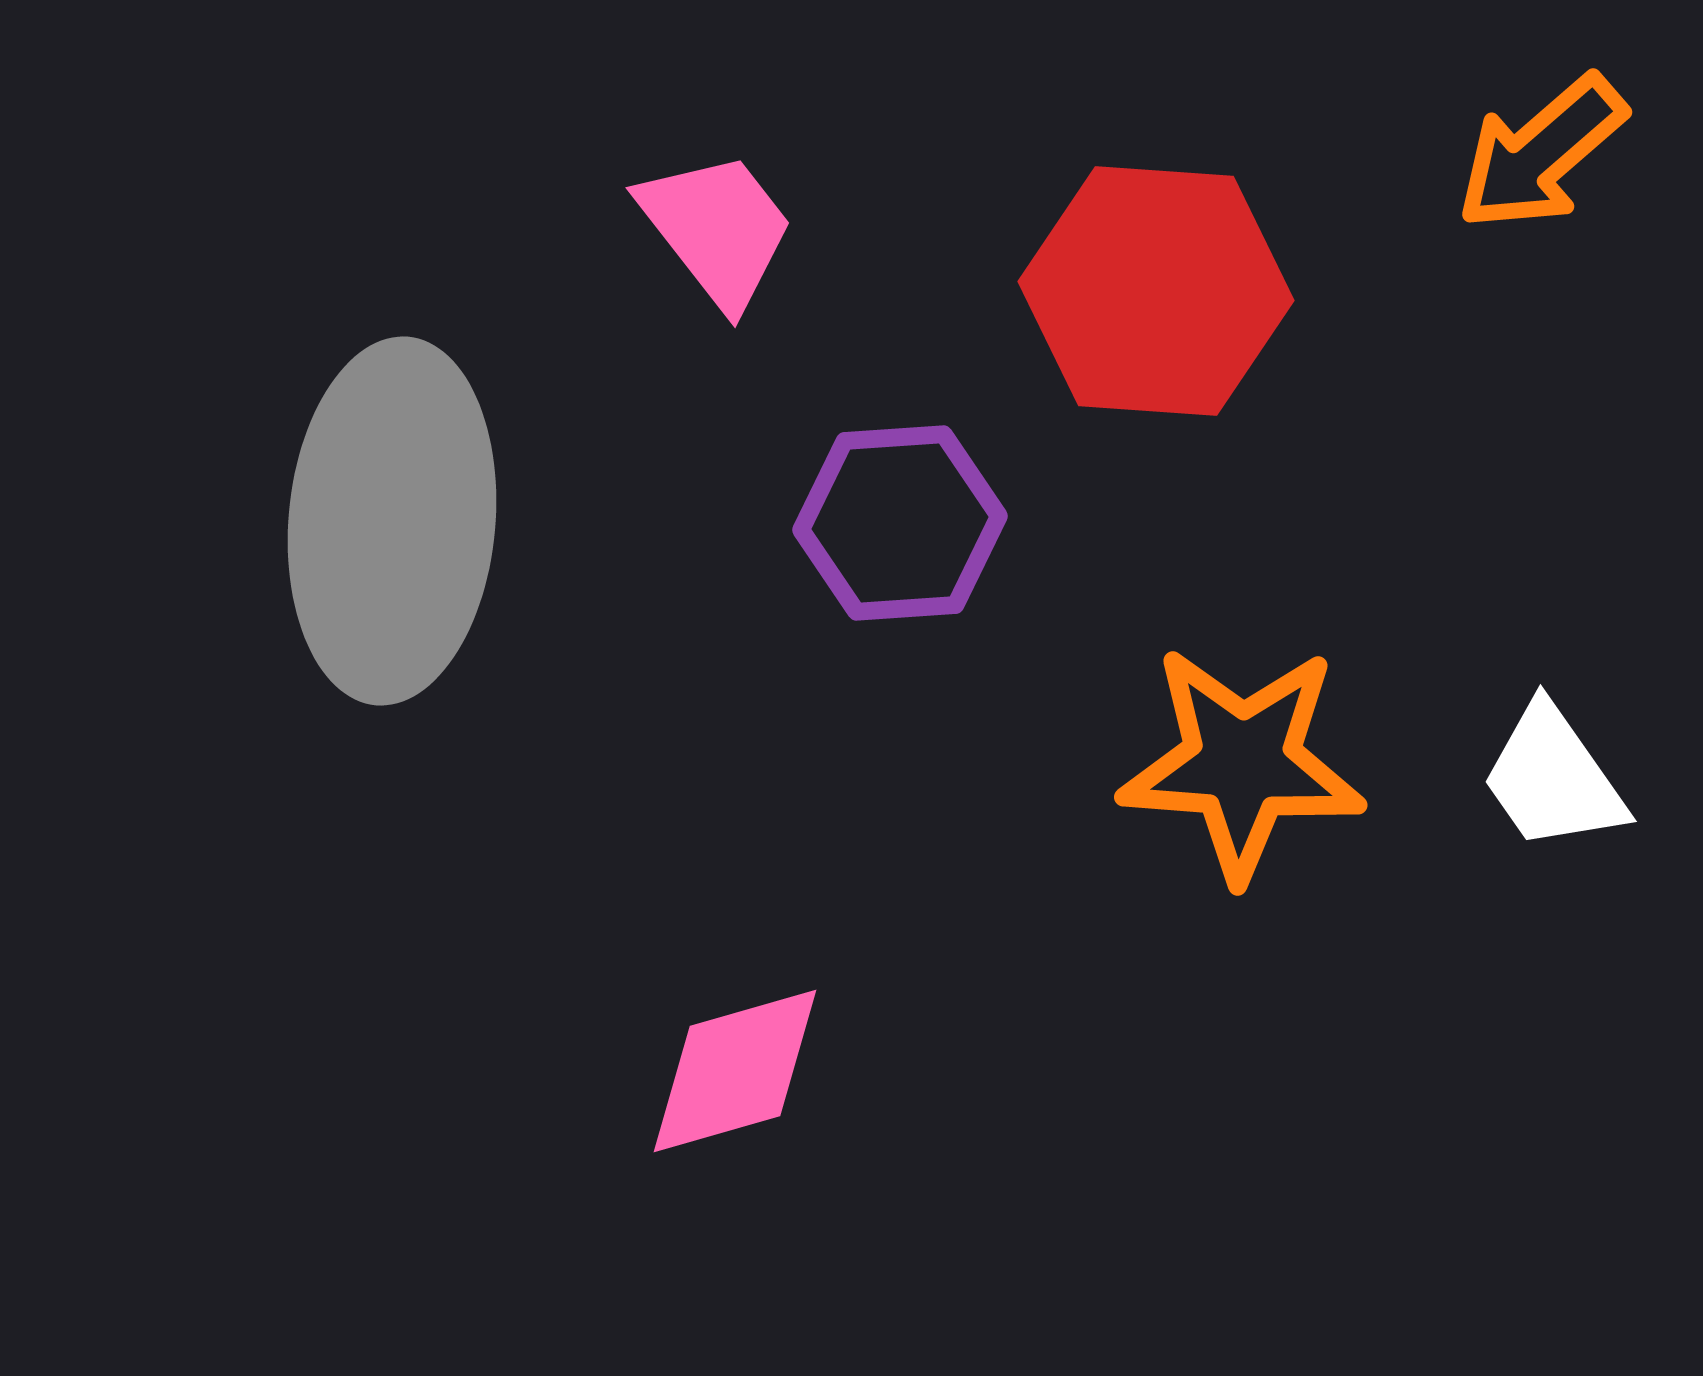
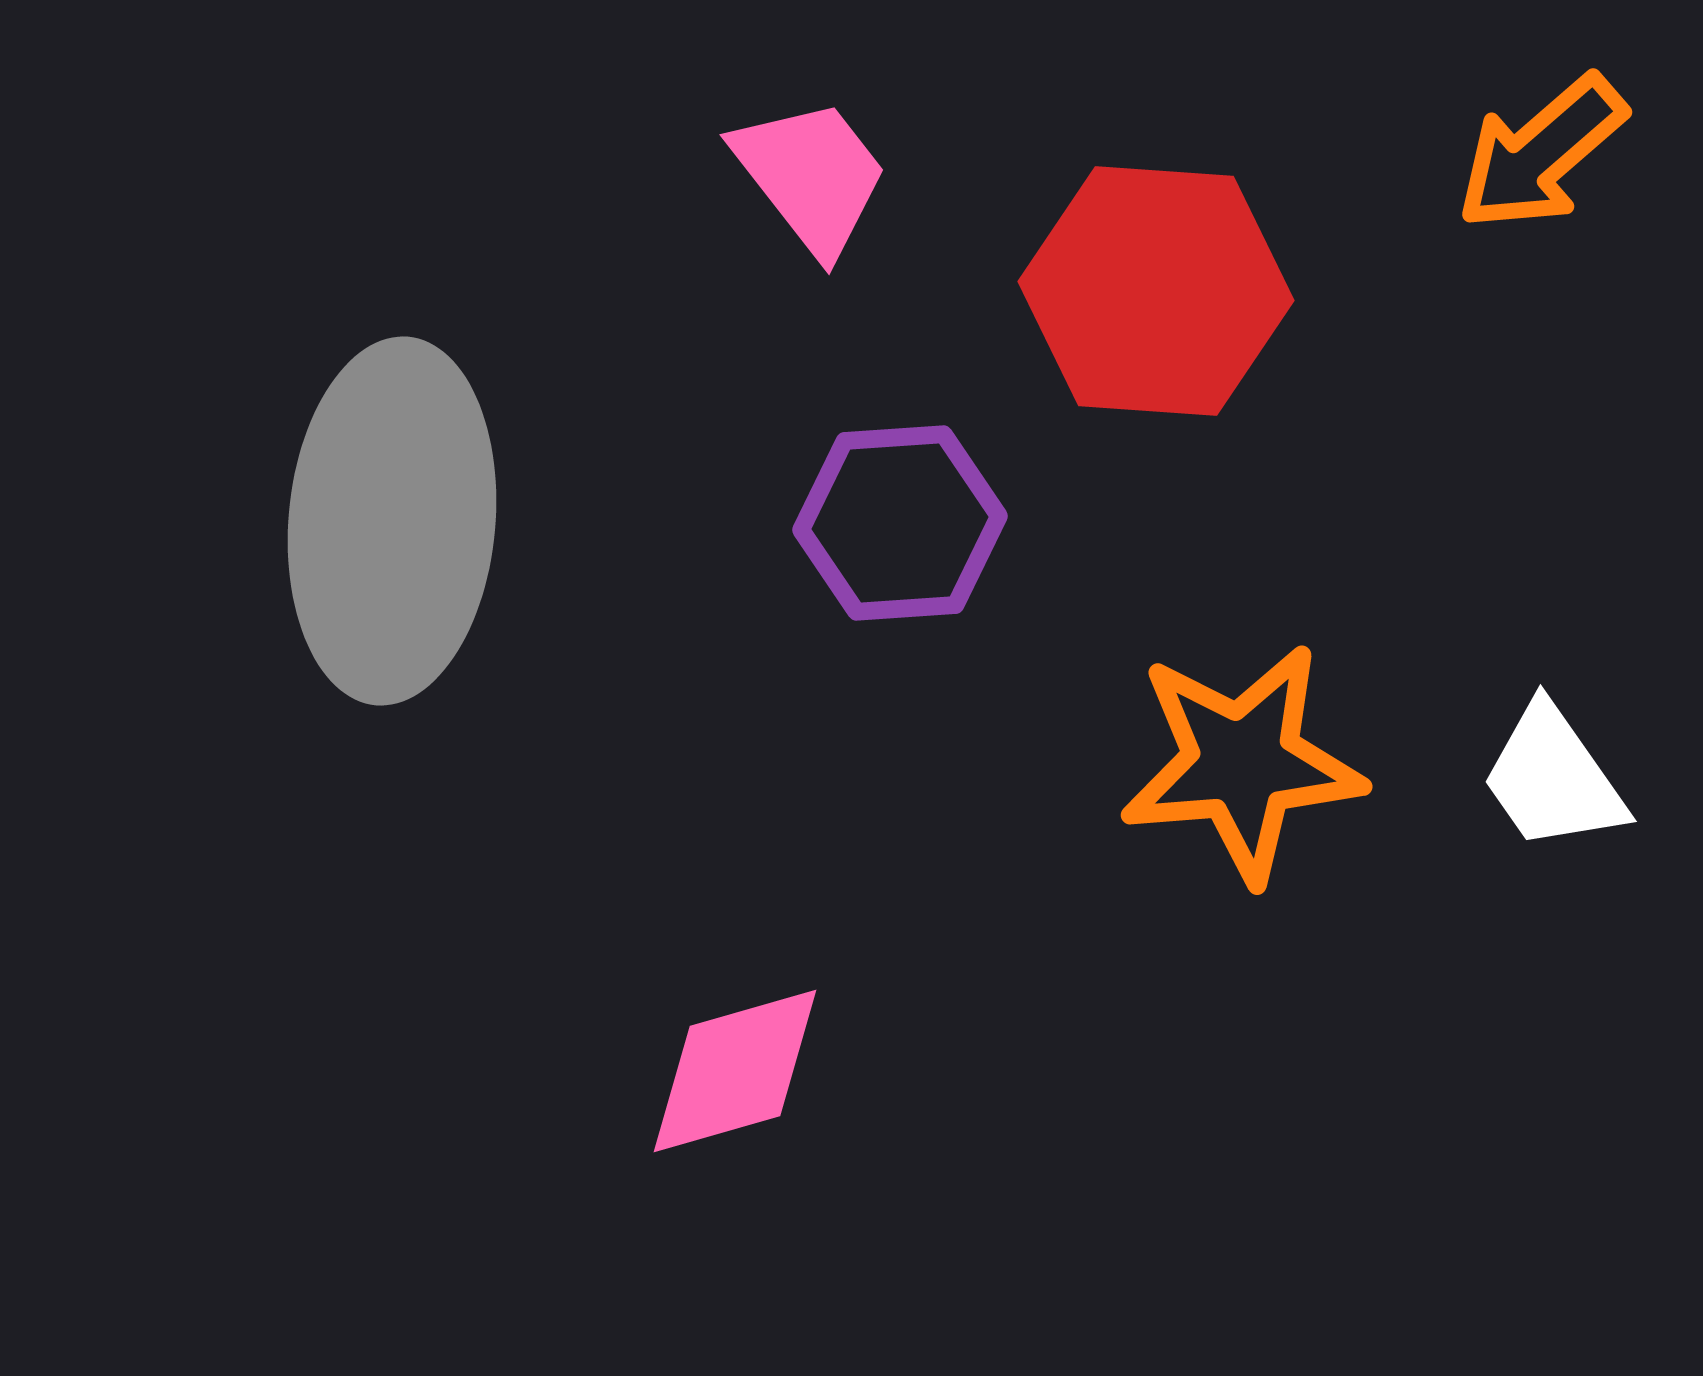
pink trapezoid: moved 94 px right, 53 px up
orange star: rotated 9 degrees counterclockwise
